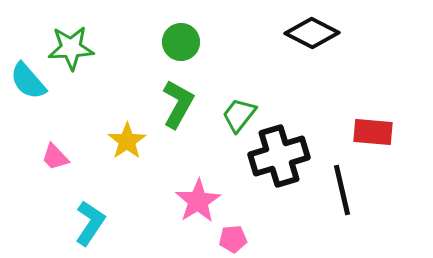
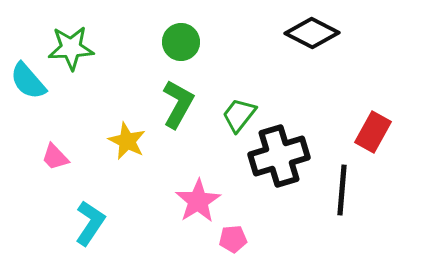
red rectangle: rotated 66 degrees counterclockwise
yellow star: rotated 12 degrees counterclockwise
black line: rotated 18 degrees clockwise
